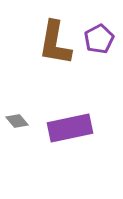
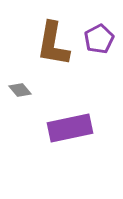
brown L-shape: moved 2 px left, 1 px down
gray diamond: moved 3 px right, 31 px up
